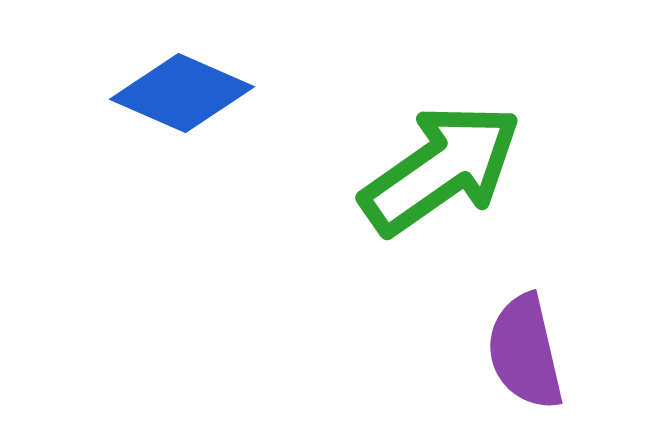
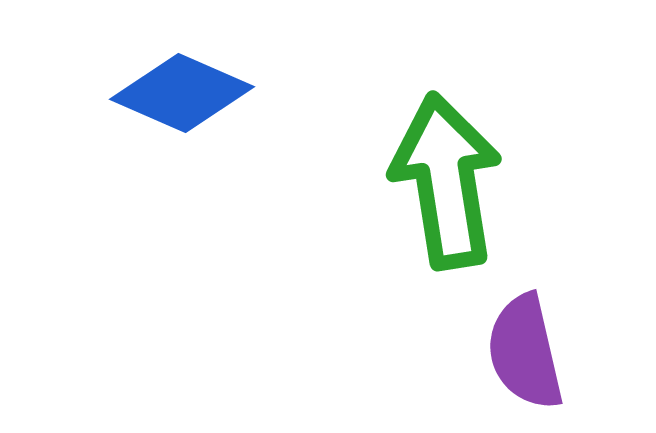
green arrow: moved 5 px right, 12 px down; rotated 64 degrees counterclockwise
